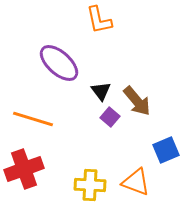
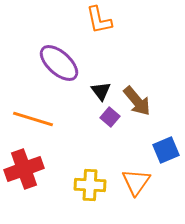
orange triangle: rotated 44 degrees clockwise
